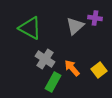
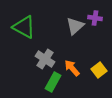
green triangle: moved 6 px left, 1 px up
